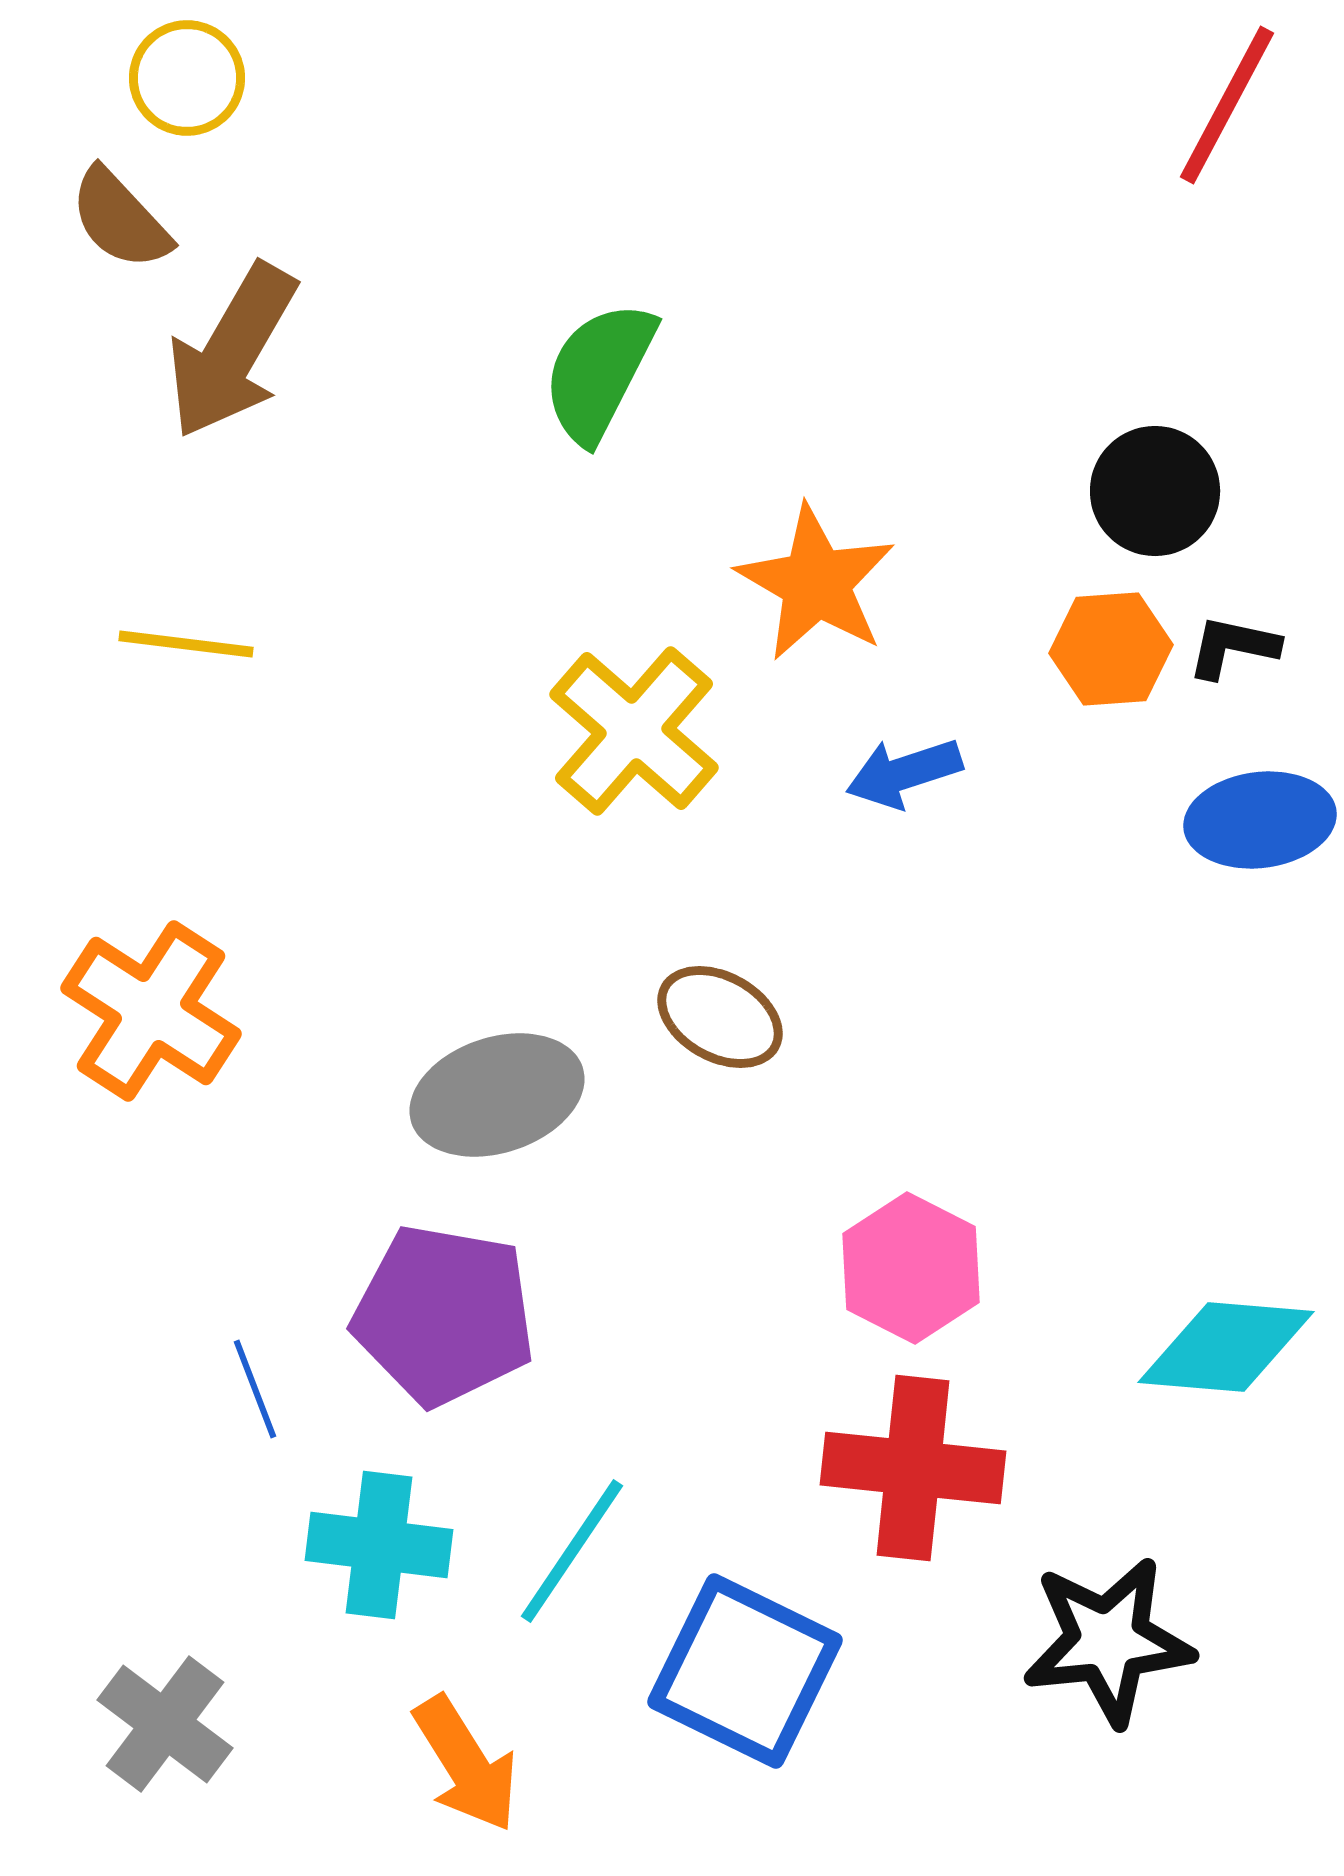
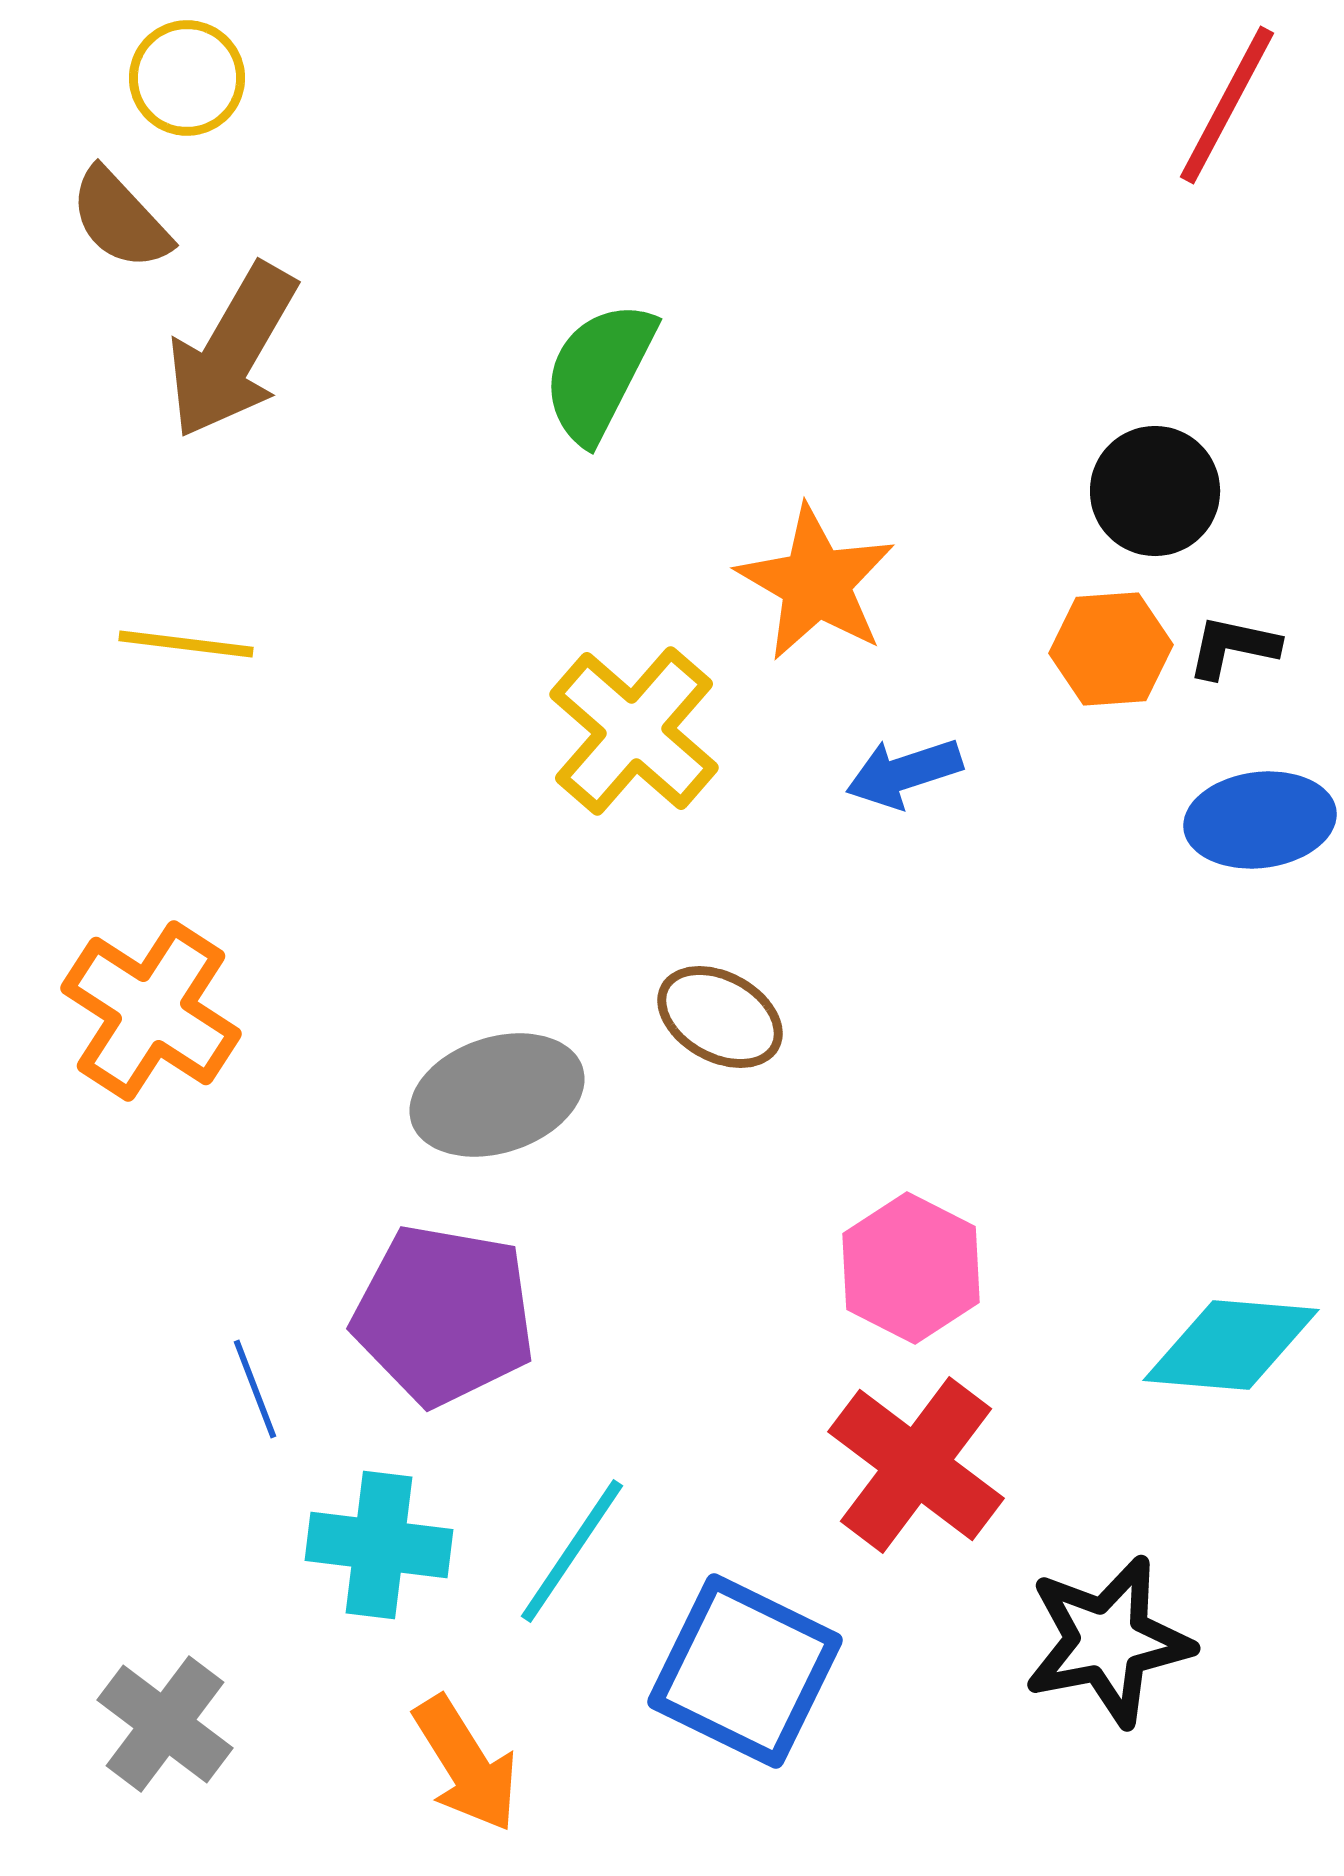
cyan diamond: moved 5 px right, 2 px up
red cross: moved 3 px right, 3 px up; rotated 31 degrees clockwise
black star: rotated 5 degrees counterclockwise
